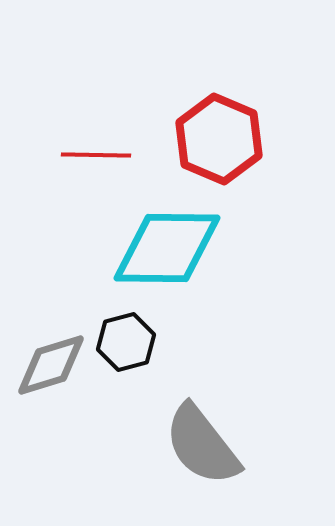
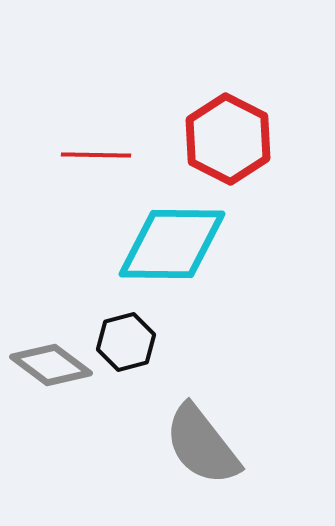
red hexagon: moved 9 px right; rotated 4 degrees clockwise
cyan diamond: moved 5 px right, 4 px up
gray diamond: rotated 54 degrees clockwise
